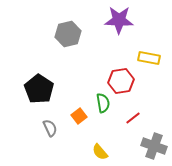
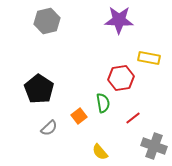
gray hexagon: moved 21 px left, 13 px up
red hexagon: moved 3 px up
gray semicircle: moved 1 px left; rotated 72 degrees clockwise
